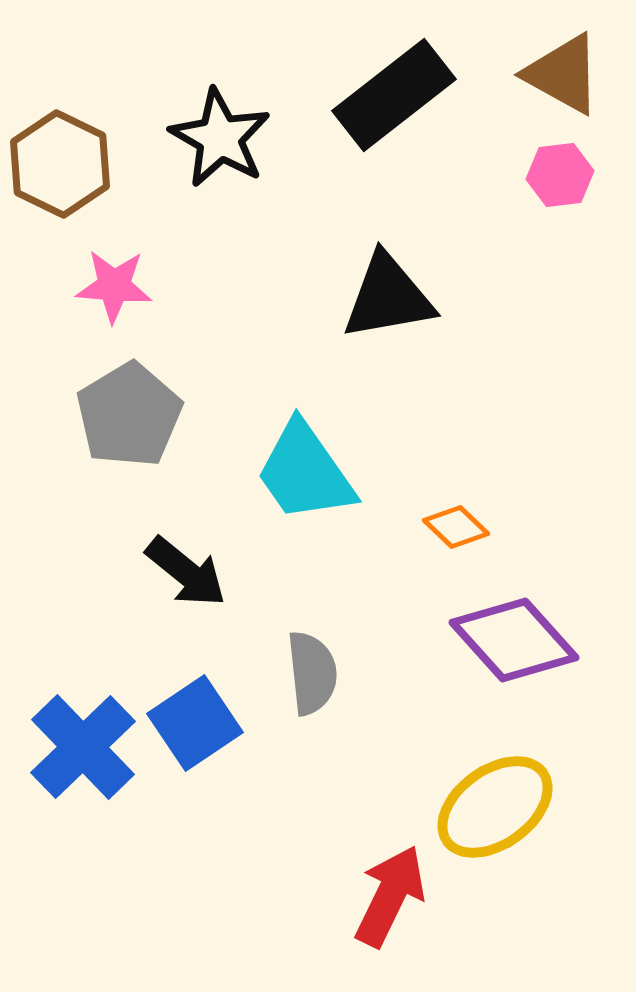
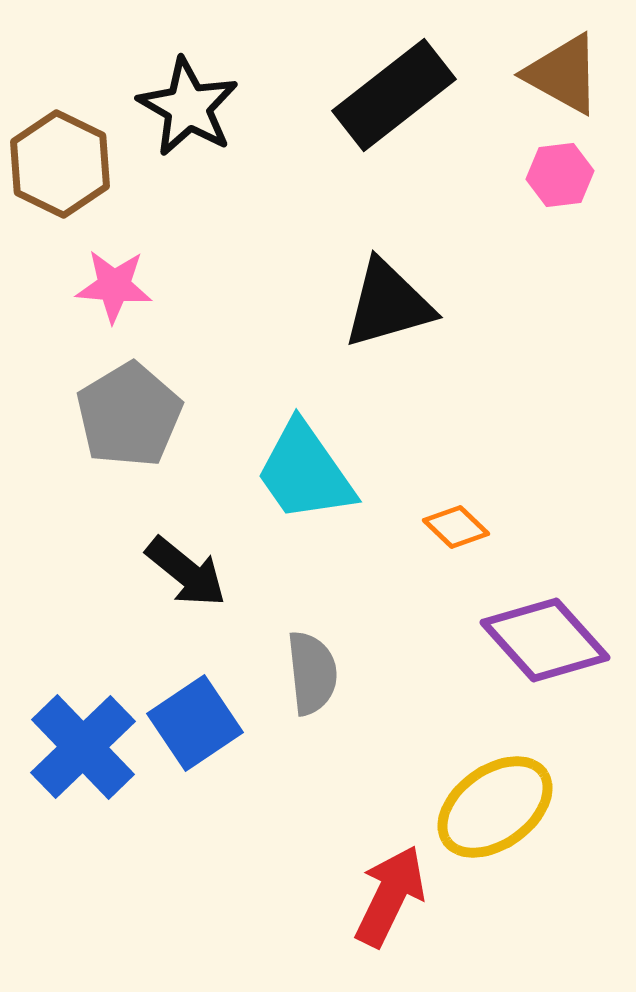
black star: moved 32 px left, 31 px up
black triangle: moved 7 px down; rotated 6 degrees counterclockwise
purple diamond: moved 31 px right
